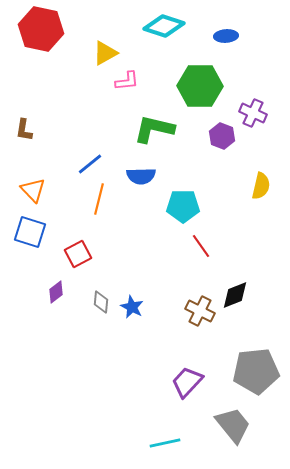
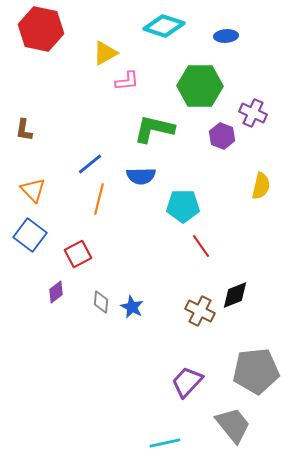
blue square: moved 3 px down; rotated 20 degrees clockwise
